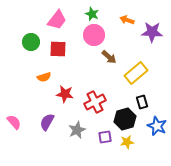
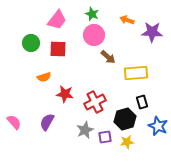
green circle: moved 1 px down
brown arrow: moved 1 px left
yellow rectangle: rotated 35 degrees clockwise
blue star: moved 1 px right
gray star: moved 8 px right
